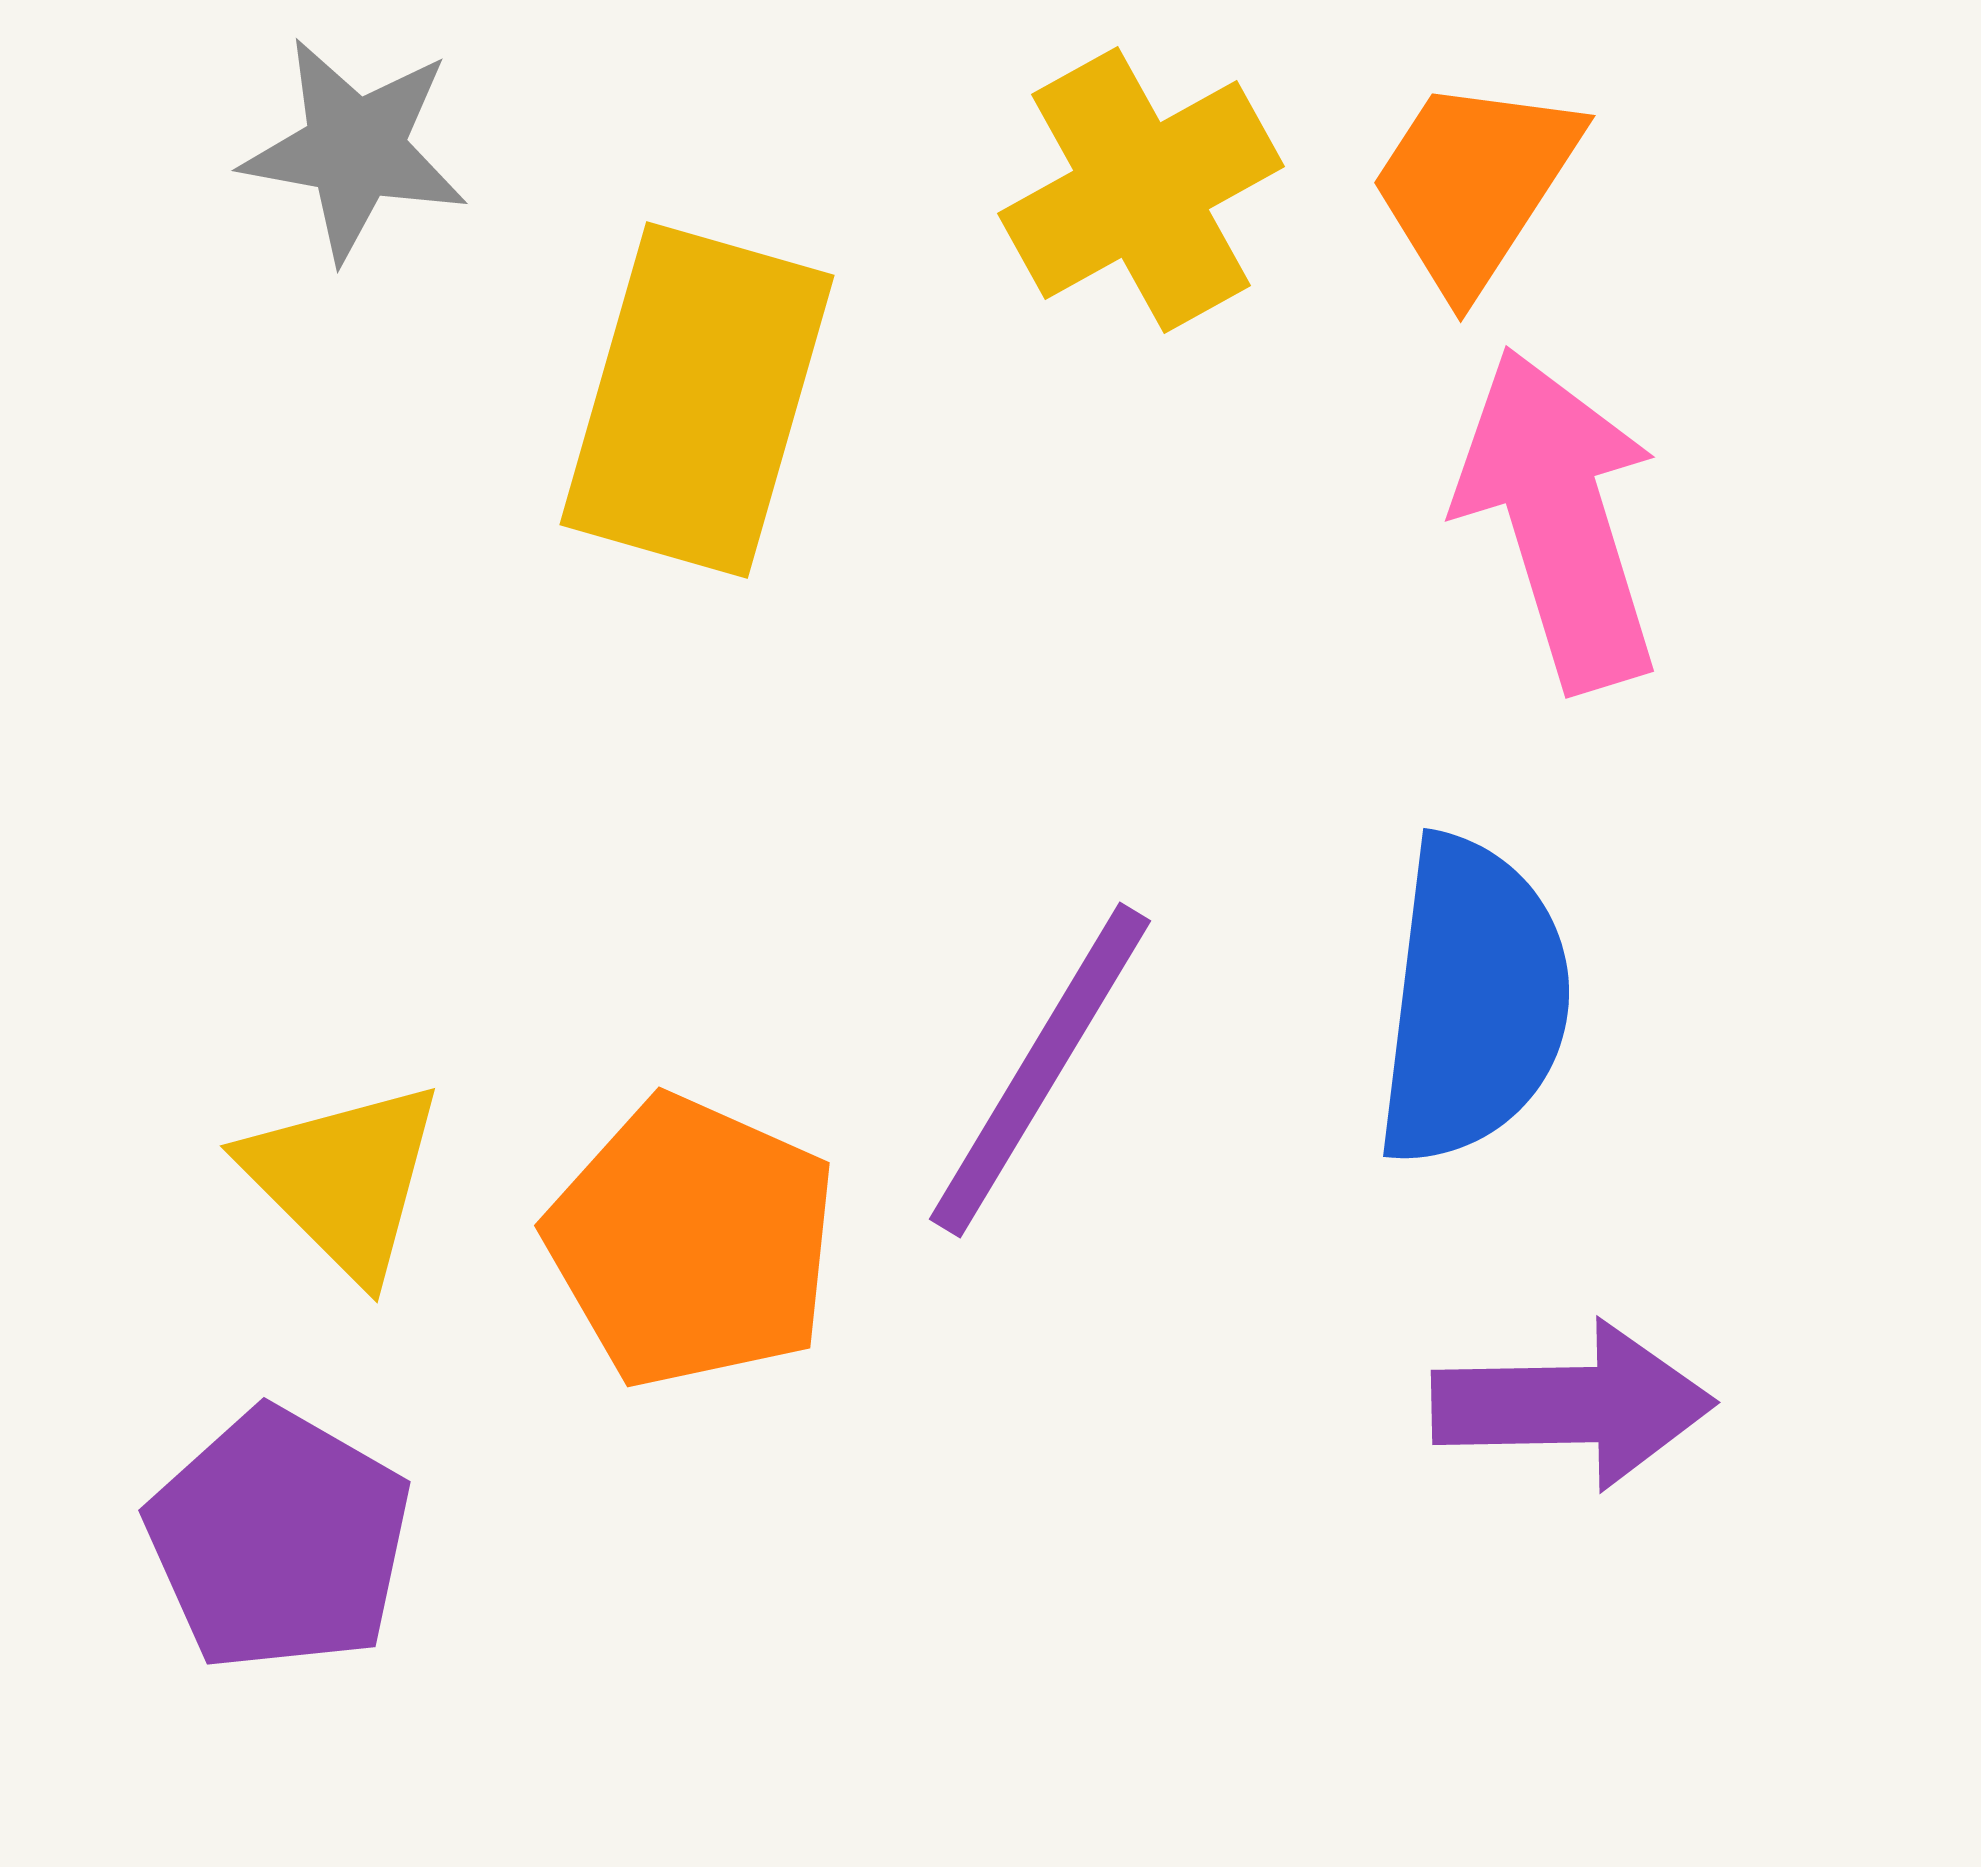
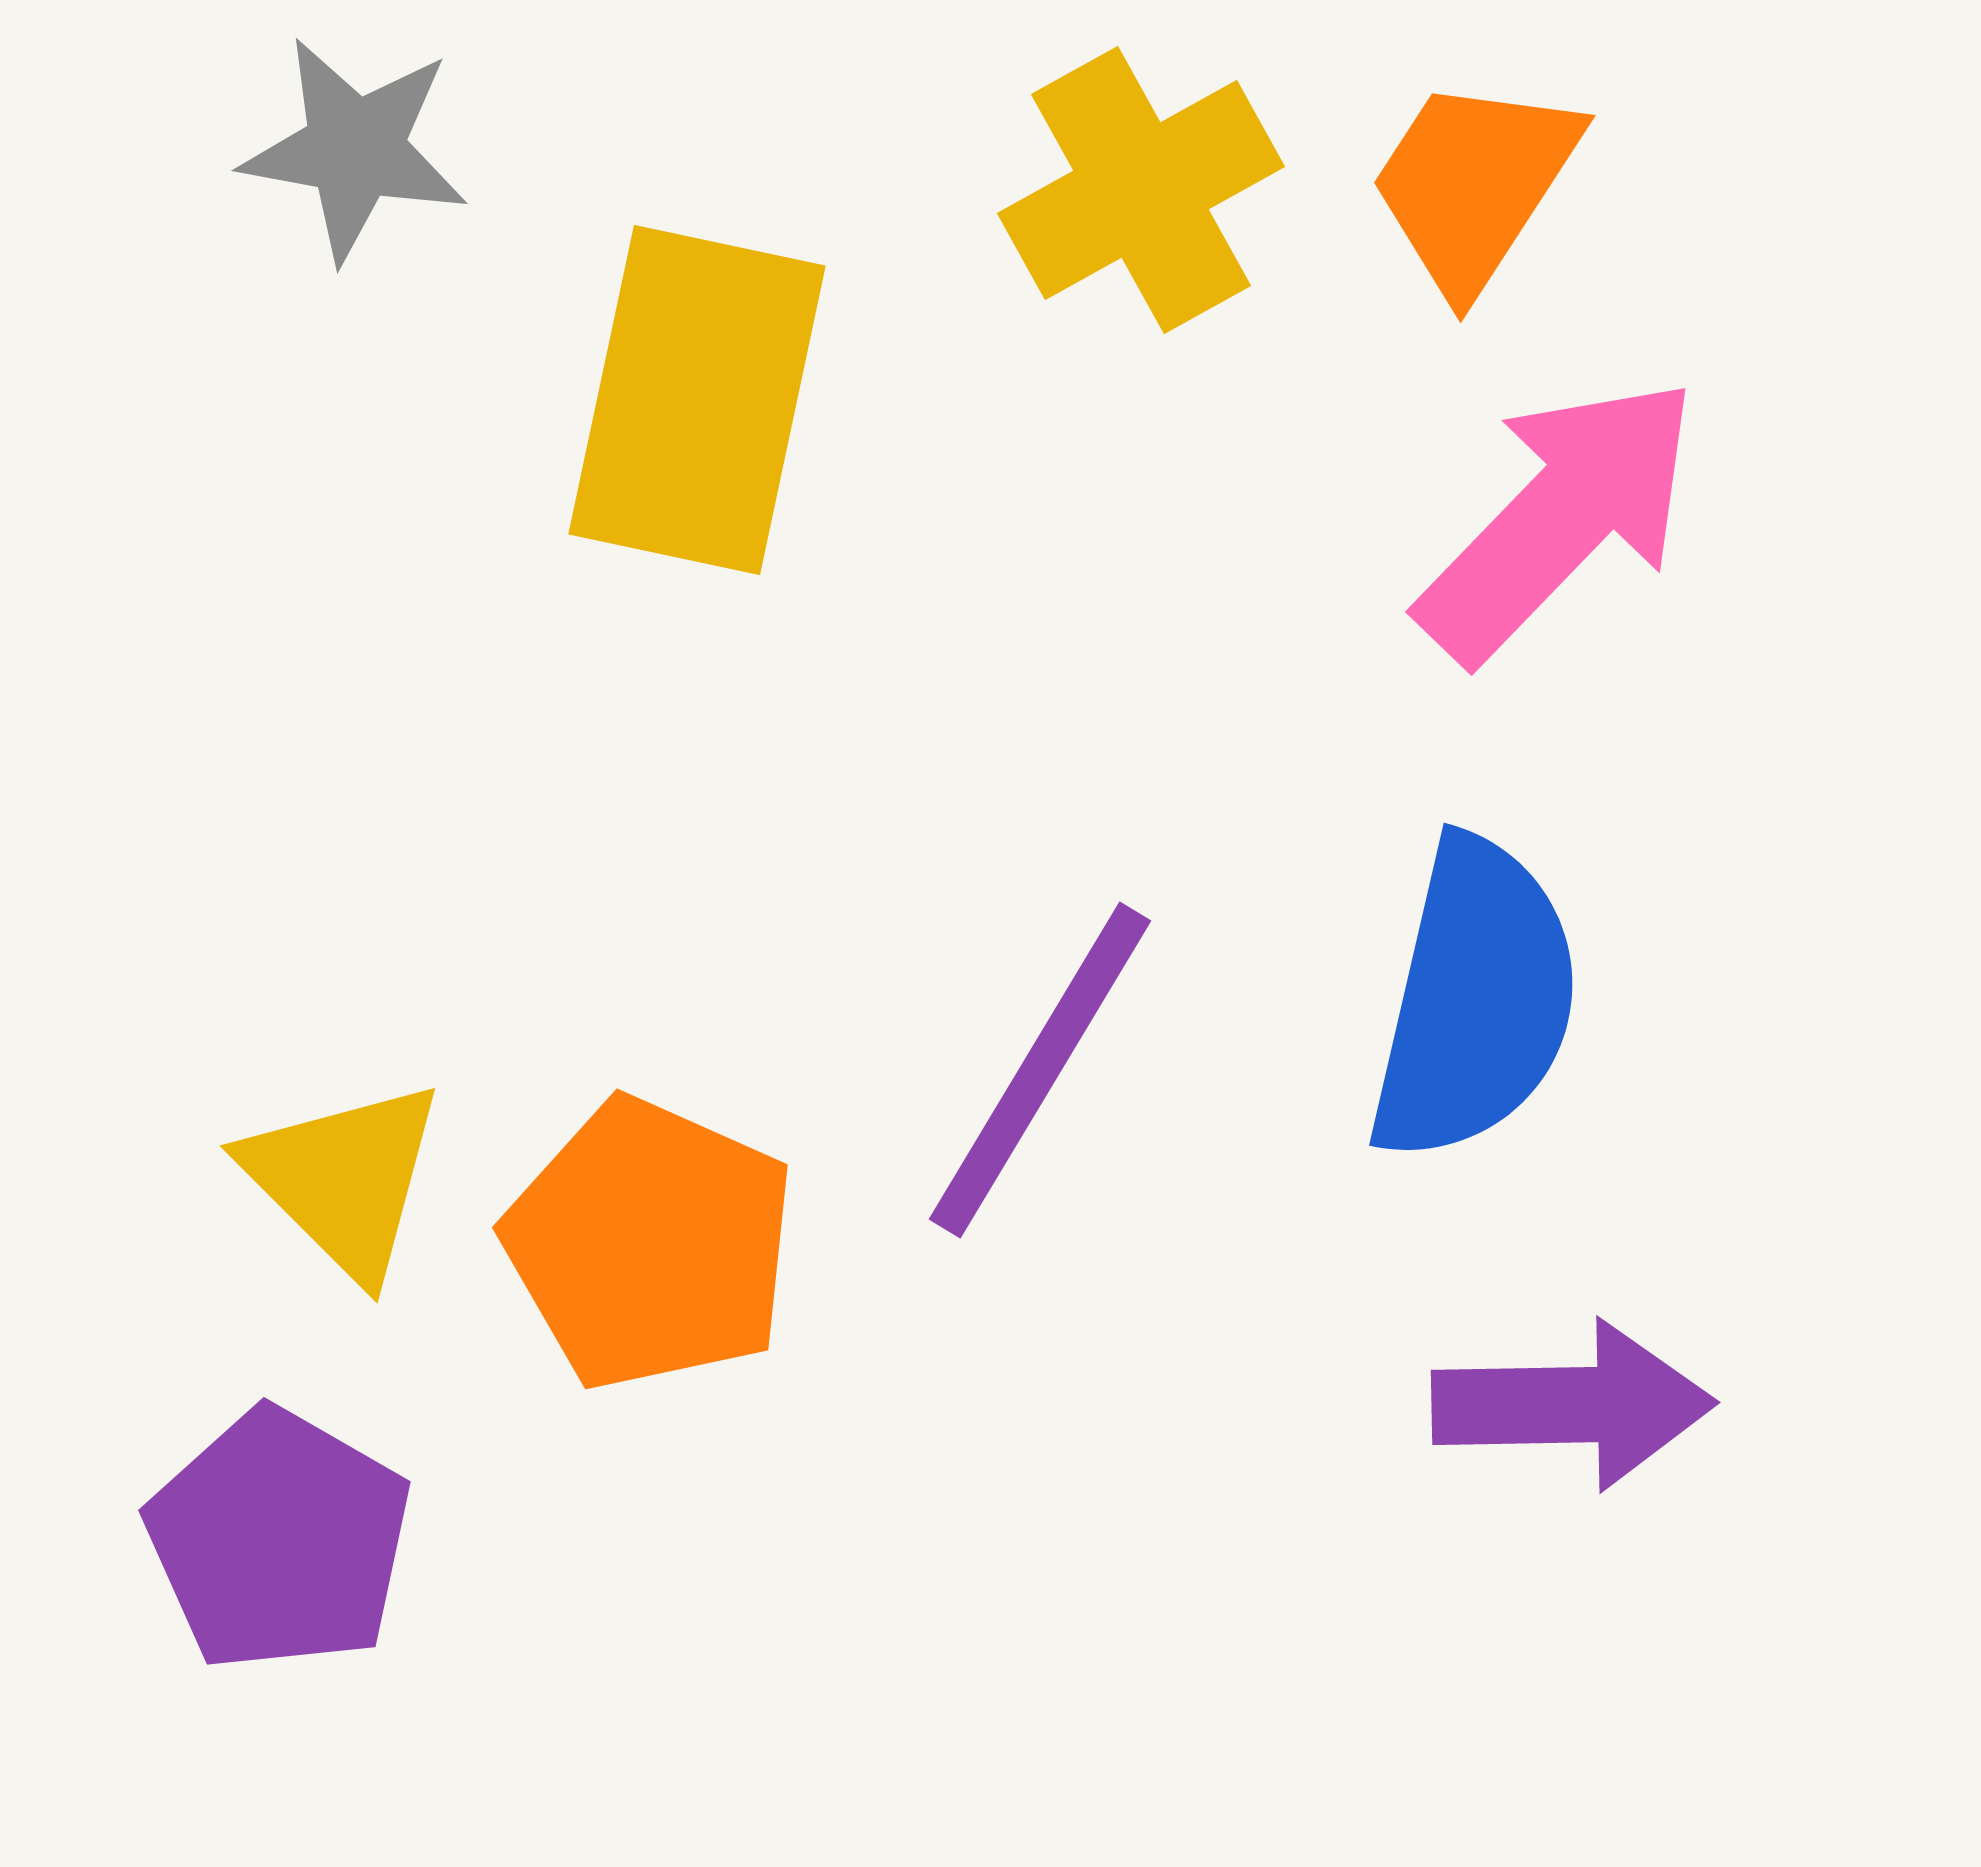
yellow rectangle: rotated 4 degrees counterclockwise
pink arrow: rotated 61 degrees clockwise
blue semicircle: moved 2 px right, 1 px up; rotated 6 degrees clockwise
orange pentagon: moved 42 px left, 2 px down
